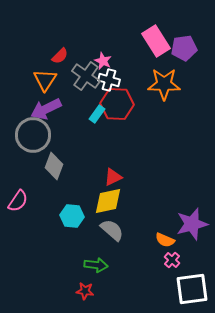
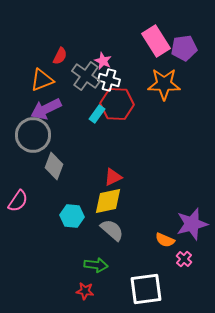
red semicircle: rotated 18 degrees counterclockwise
orange triangle: moved 3 px left; rotated 35 degrees clockwise
pink cross: moved 12 px right, 1 px up
white square: moved 46 px left
